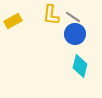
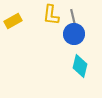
gray line: rotated 42 degrees clockwise
blue circle: moved 1 px left
